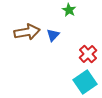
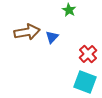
blue triangle: moved 1 px left, 2 px down
cyan square: rotated 35 degrees counterclockwise
